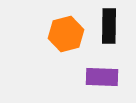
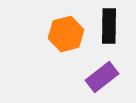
purple rectangle: rotated 40 degrees counterclockwise
